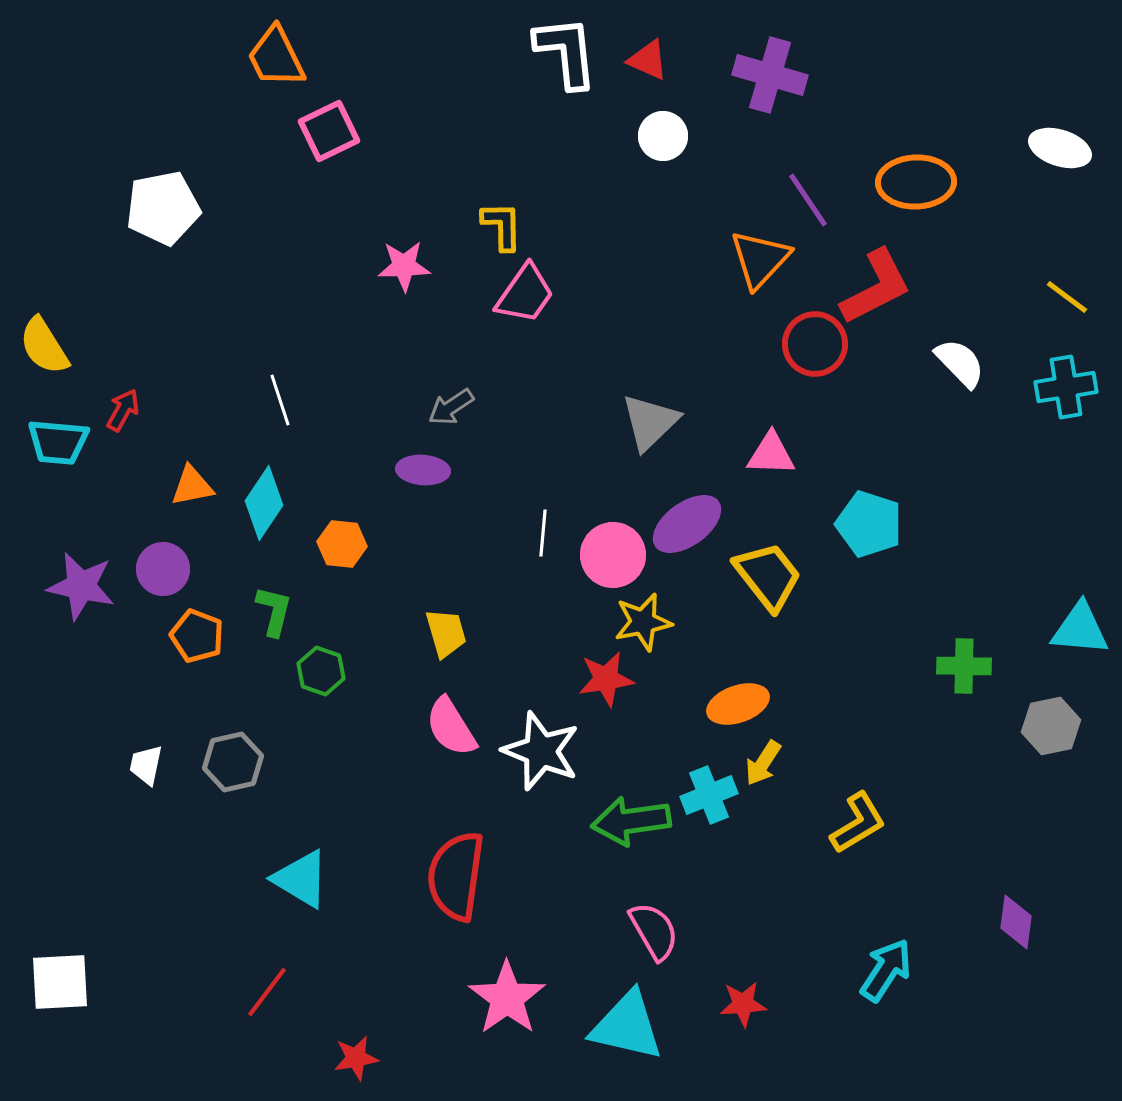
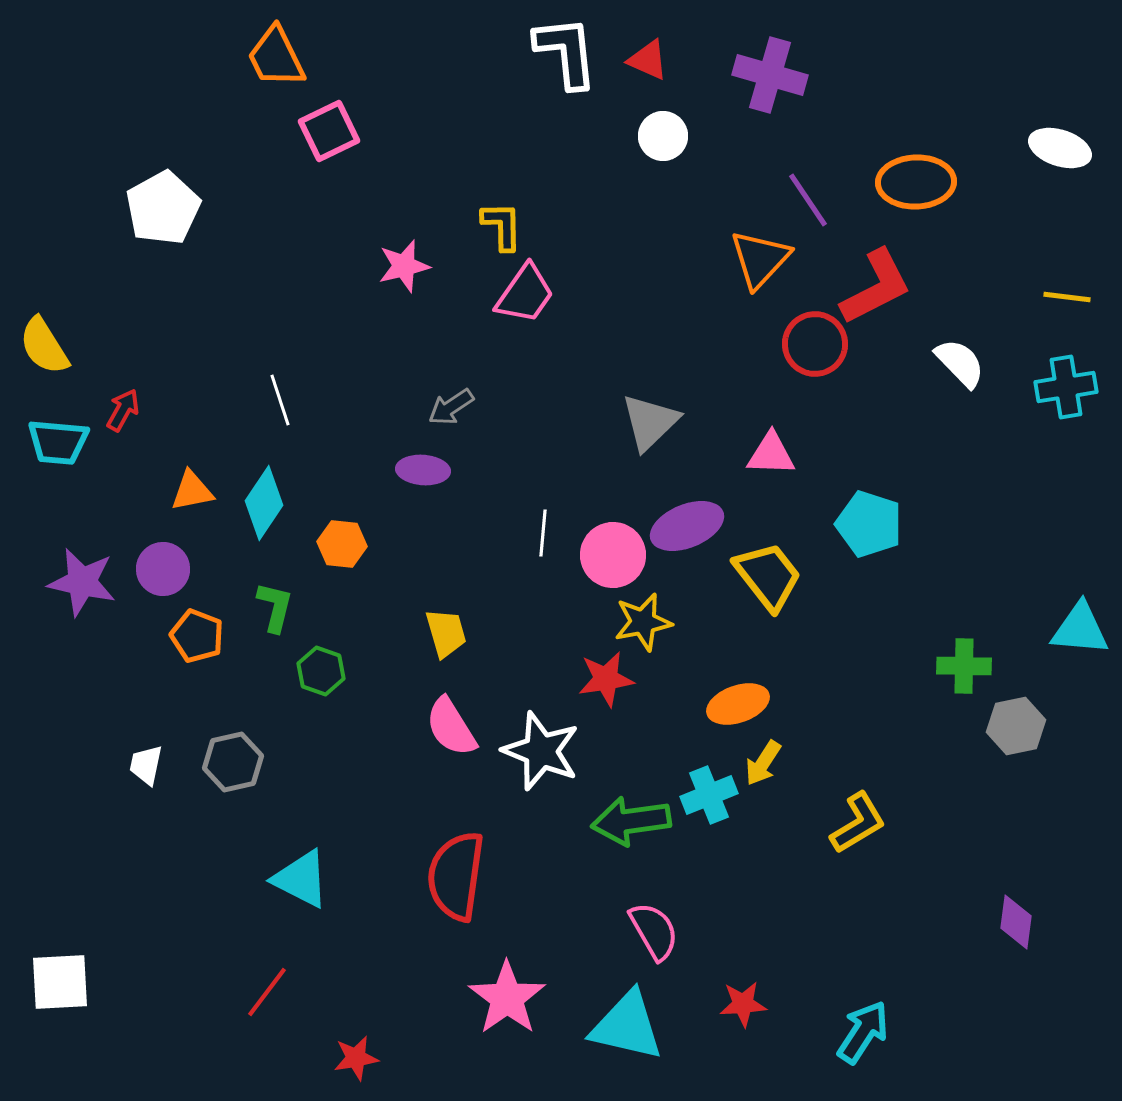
white pentagon at (163, 208): rotated 18 degrees counterclockwise
pink star at (404, 266): rotated 12 degrees counterclockwise
yellow line at (1067, 297): rotated 30 degrees counterclockwise
orange triangle at (192, 486): moved 5 px down
purple ellipse at (687, 524): moved 2 px down; rotated 14 degrees clockwise
purple star at (81, 586): moved 1 px right, 4 px up
green L-shape at (274, 611): moved 1 px right, 4 px up
gray hexagon at (1051, 726): moved 35 px left
cyan triangle at (301, 879): rotated 4 degrees counterclockwise
cyan arrow at (886, 970): moved 23 px left, 62 px down
